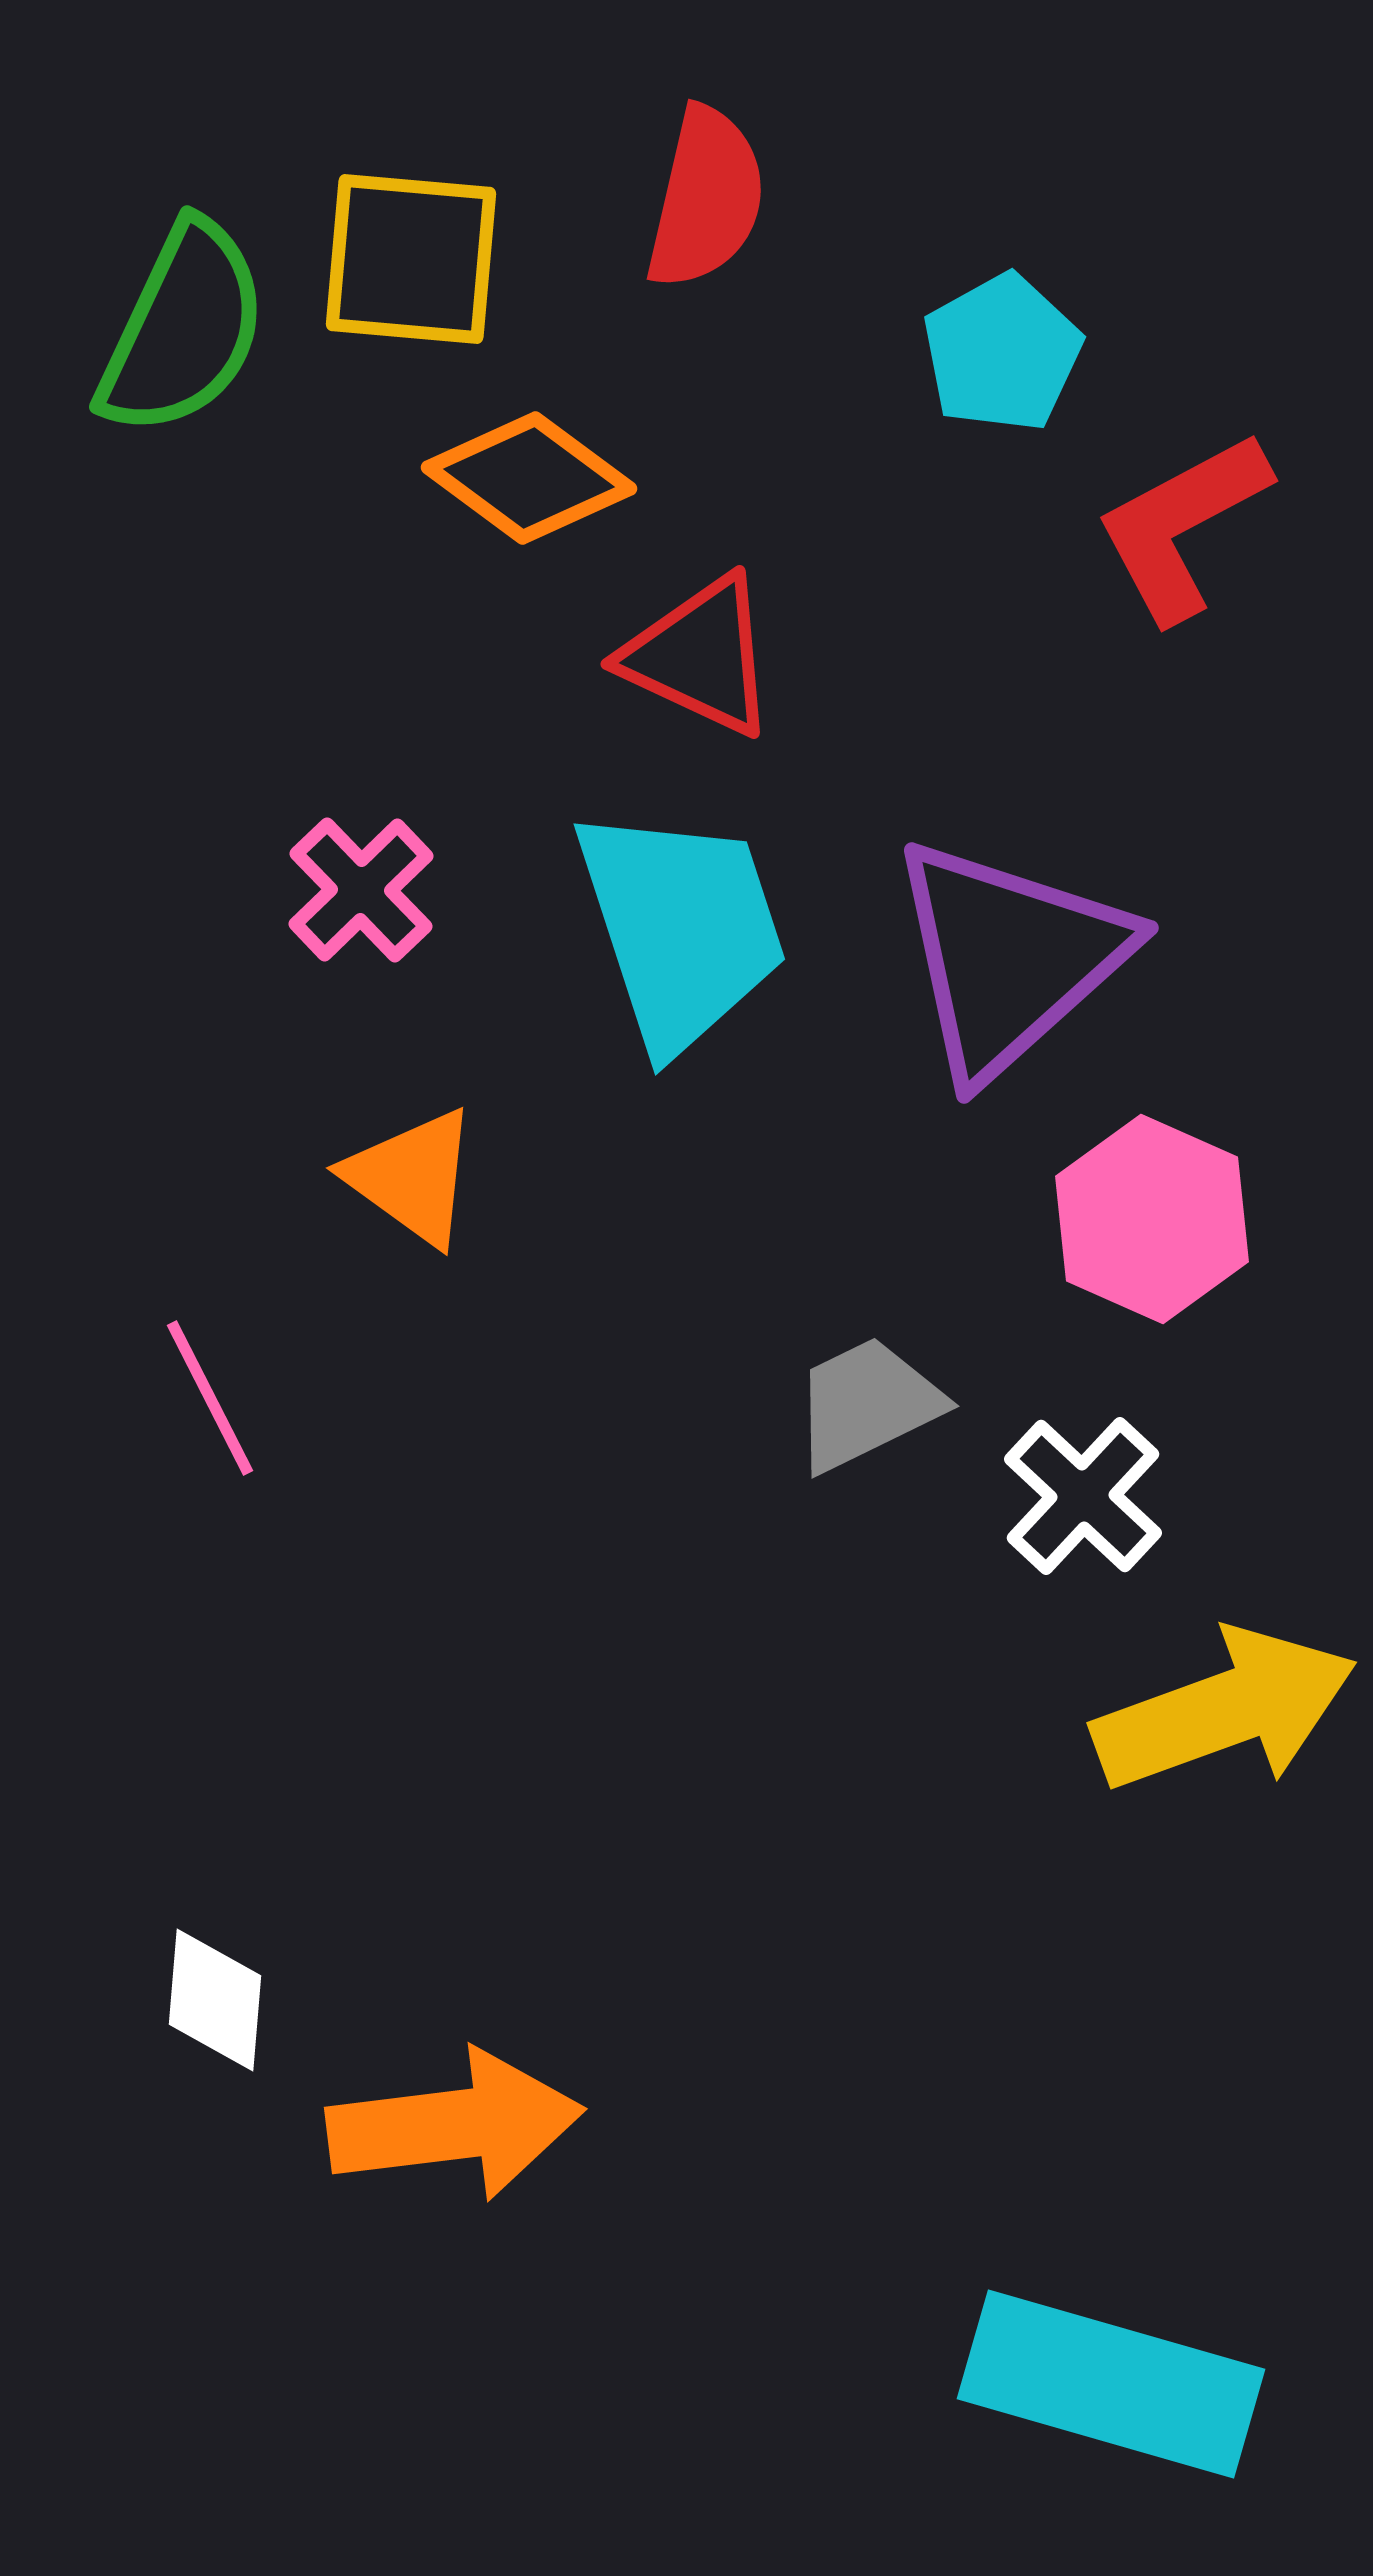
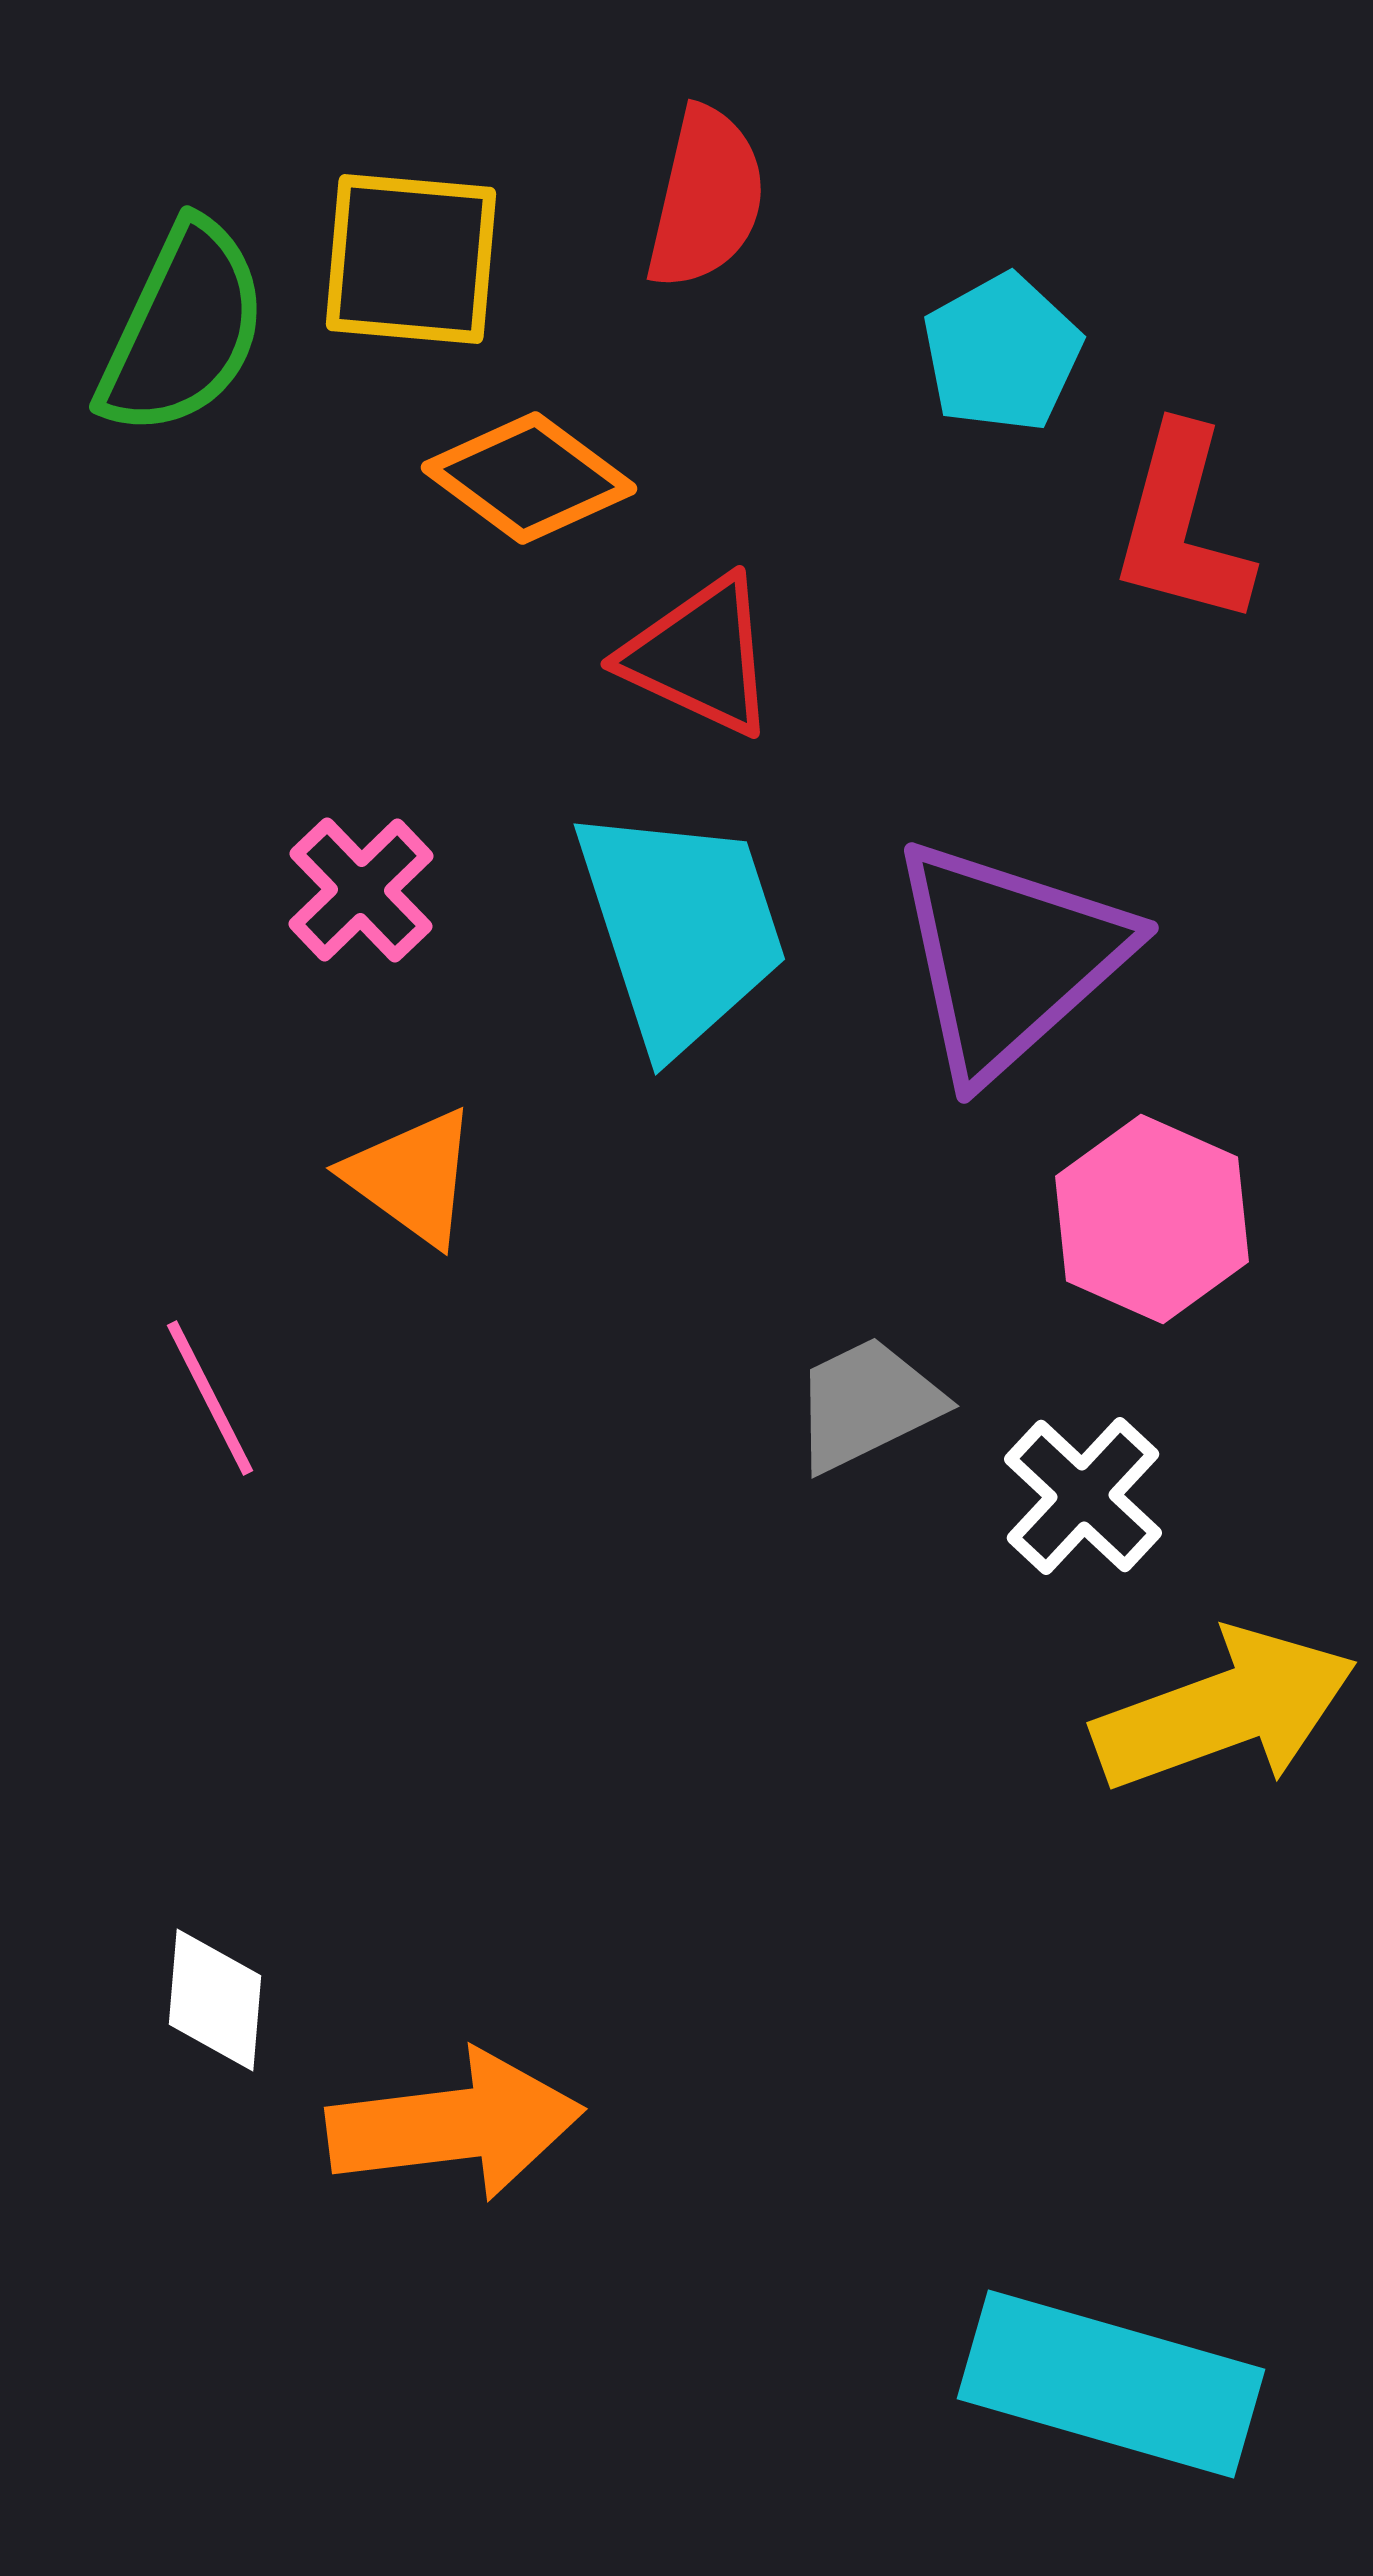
red L-shape: rotated 47 degrees counterclockwise
